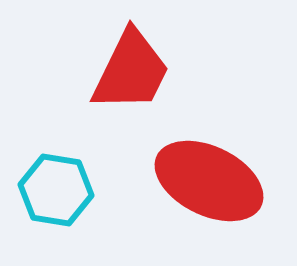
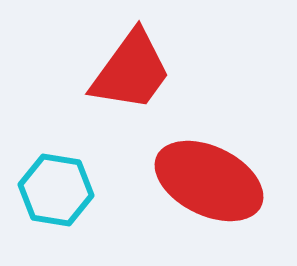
red trapezoid: rotated 10 degrees clockwise
